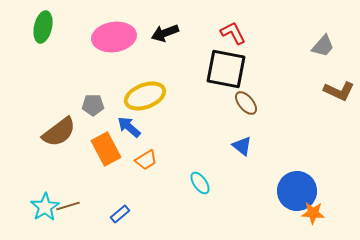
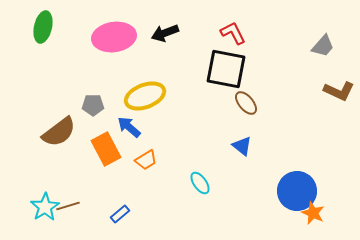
orange star: rotated 20 degrees clockwise
